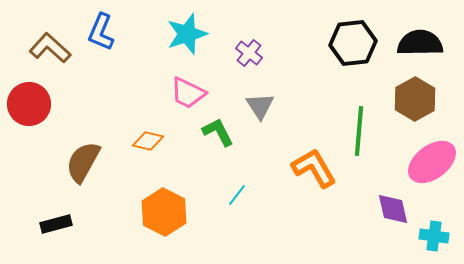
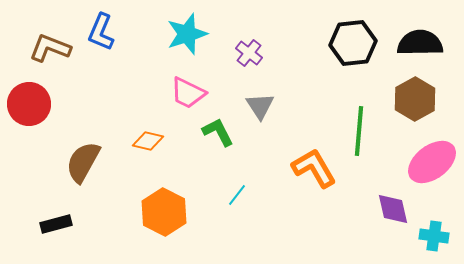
brown L-shape: rotated 21 degrees counterclockwise
